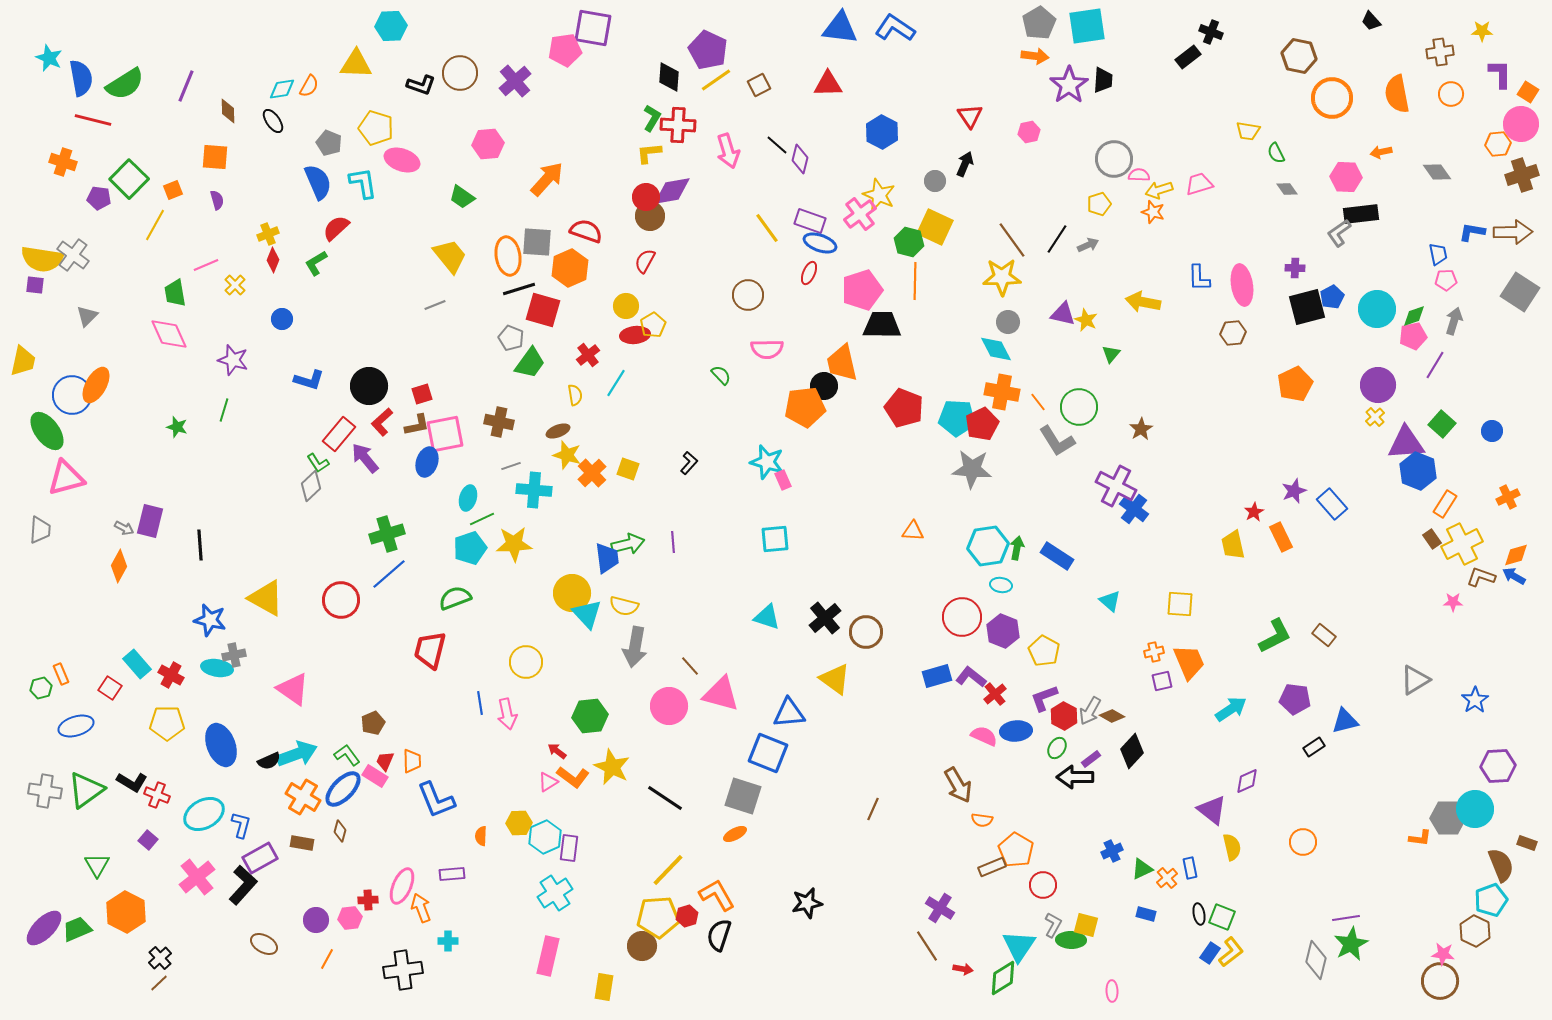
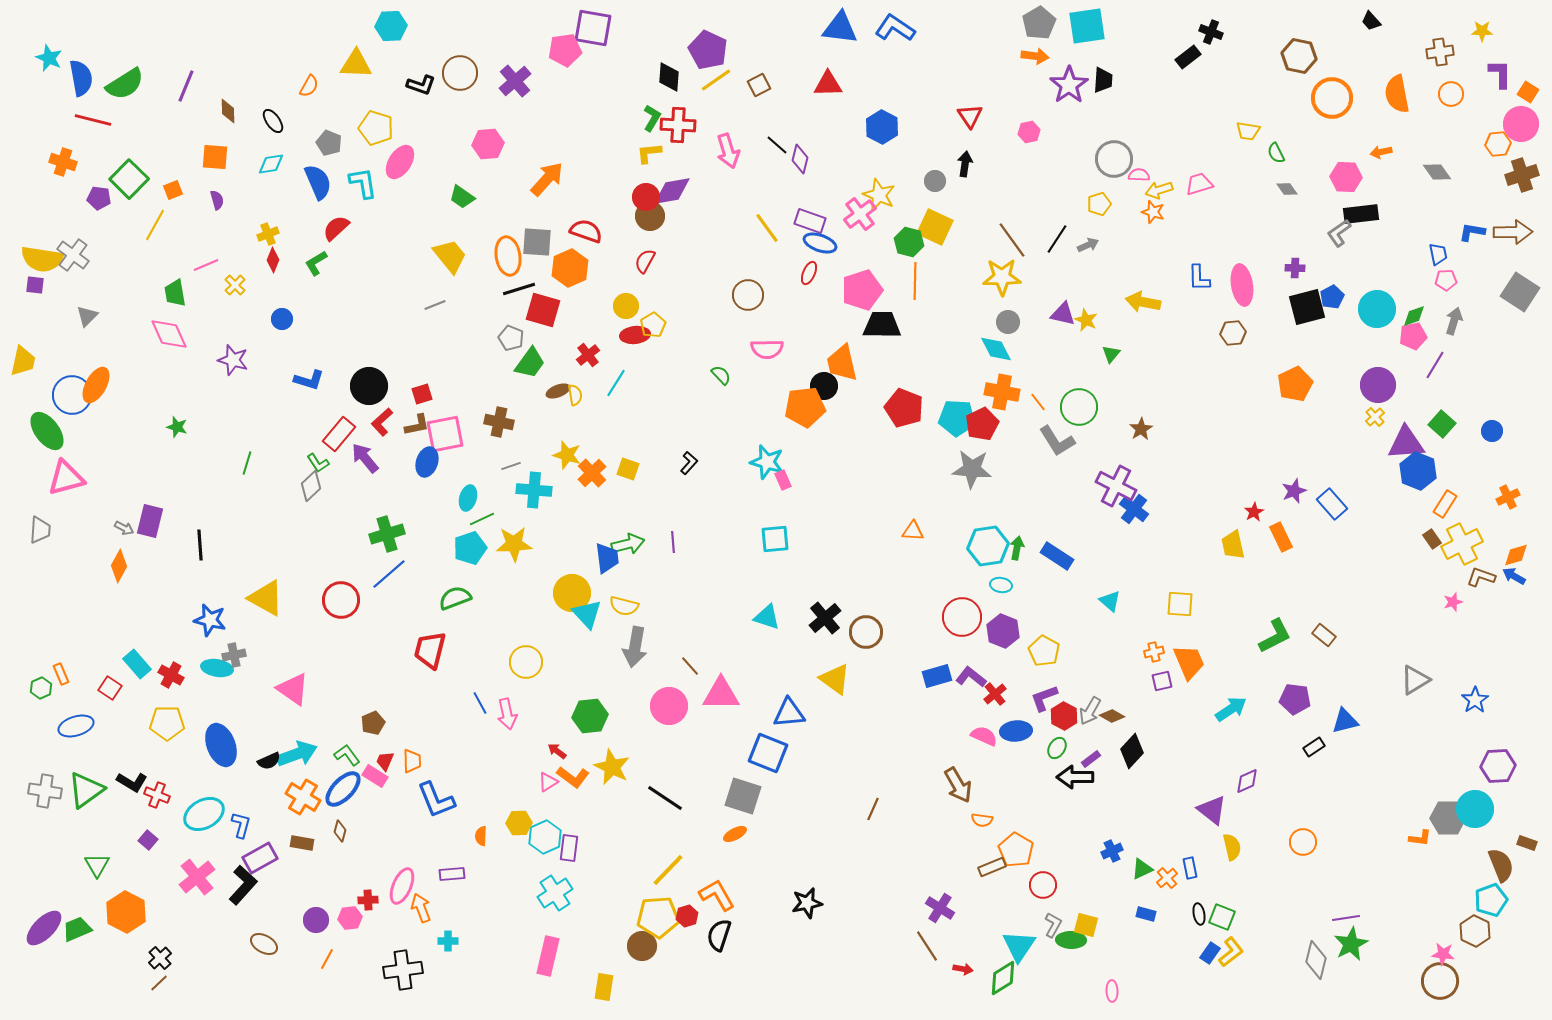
cyan diamond at (282, 89): moved 11 px left, 75 px down
blue hexagon at (882, 132): moved 5 px up
pink ellipse at (402, 160): moved 2 px left, 2 px down; rotated 76 degrees counterclockwise
black arrow at (965, 164): rotated 15 degrees counterclockwise
green line at (224, 410): moved 23 px right, 53 px down
brown ellipse at (558, 431): moved 40 px up
pink star at (1453, 602): rotated 18 degrees counterclockwise
green hexagon at (41, 688): rotated 10 degrees counterclockwise
pink triangle at (721, 694): rotated 15 degrees counterclockwise
blue line at (480, 703): rotated 20 degrees counterclockwise
